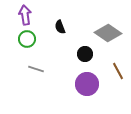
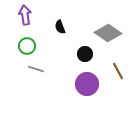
green circle: moved 7 px down
